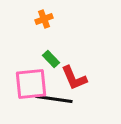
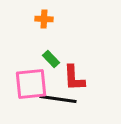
orange cross: rotated 24 degrees clockwise
red L-shape: rotated 20 degrees clockwise
black line: moved 4 px right
